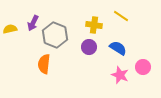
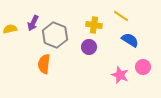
blue semicircle: moved 12 px right, 8 px up
